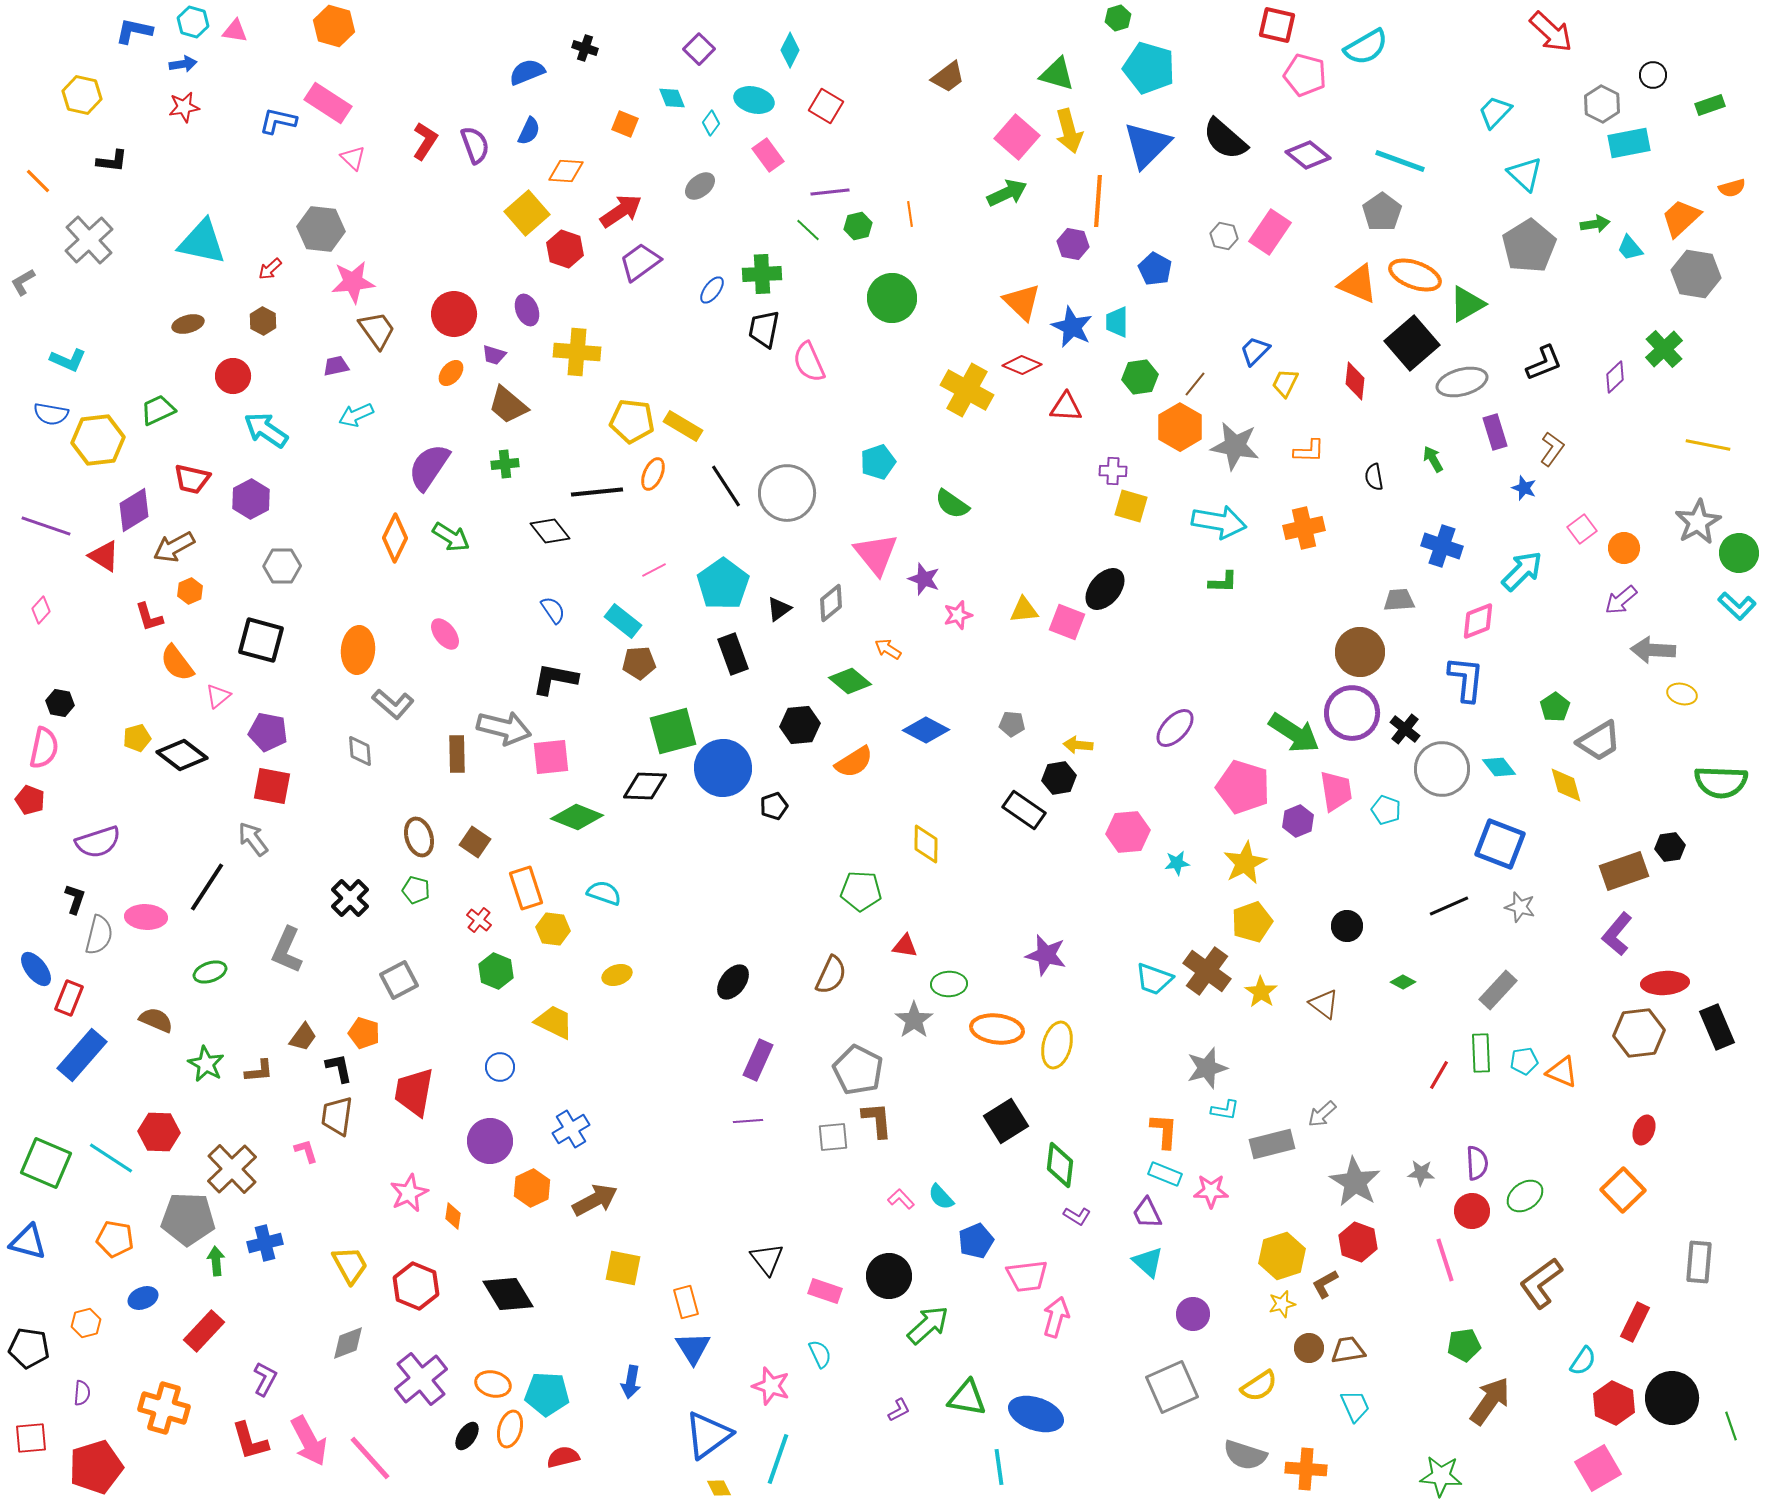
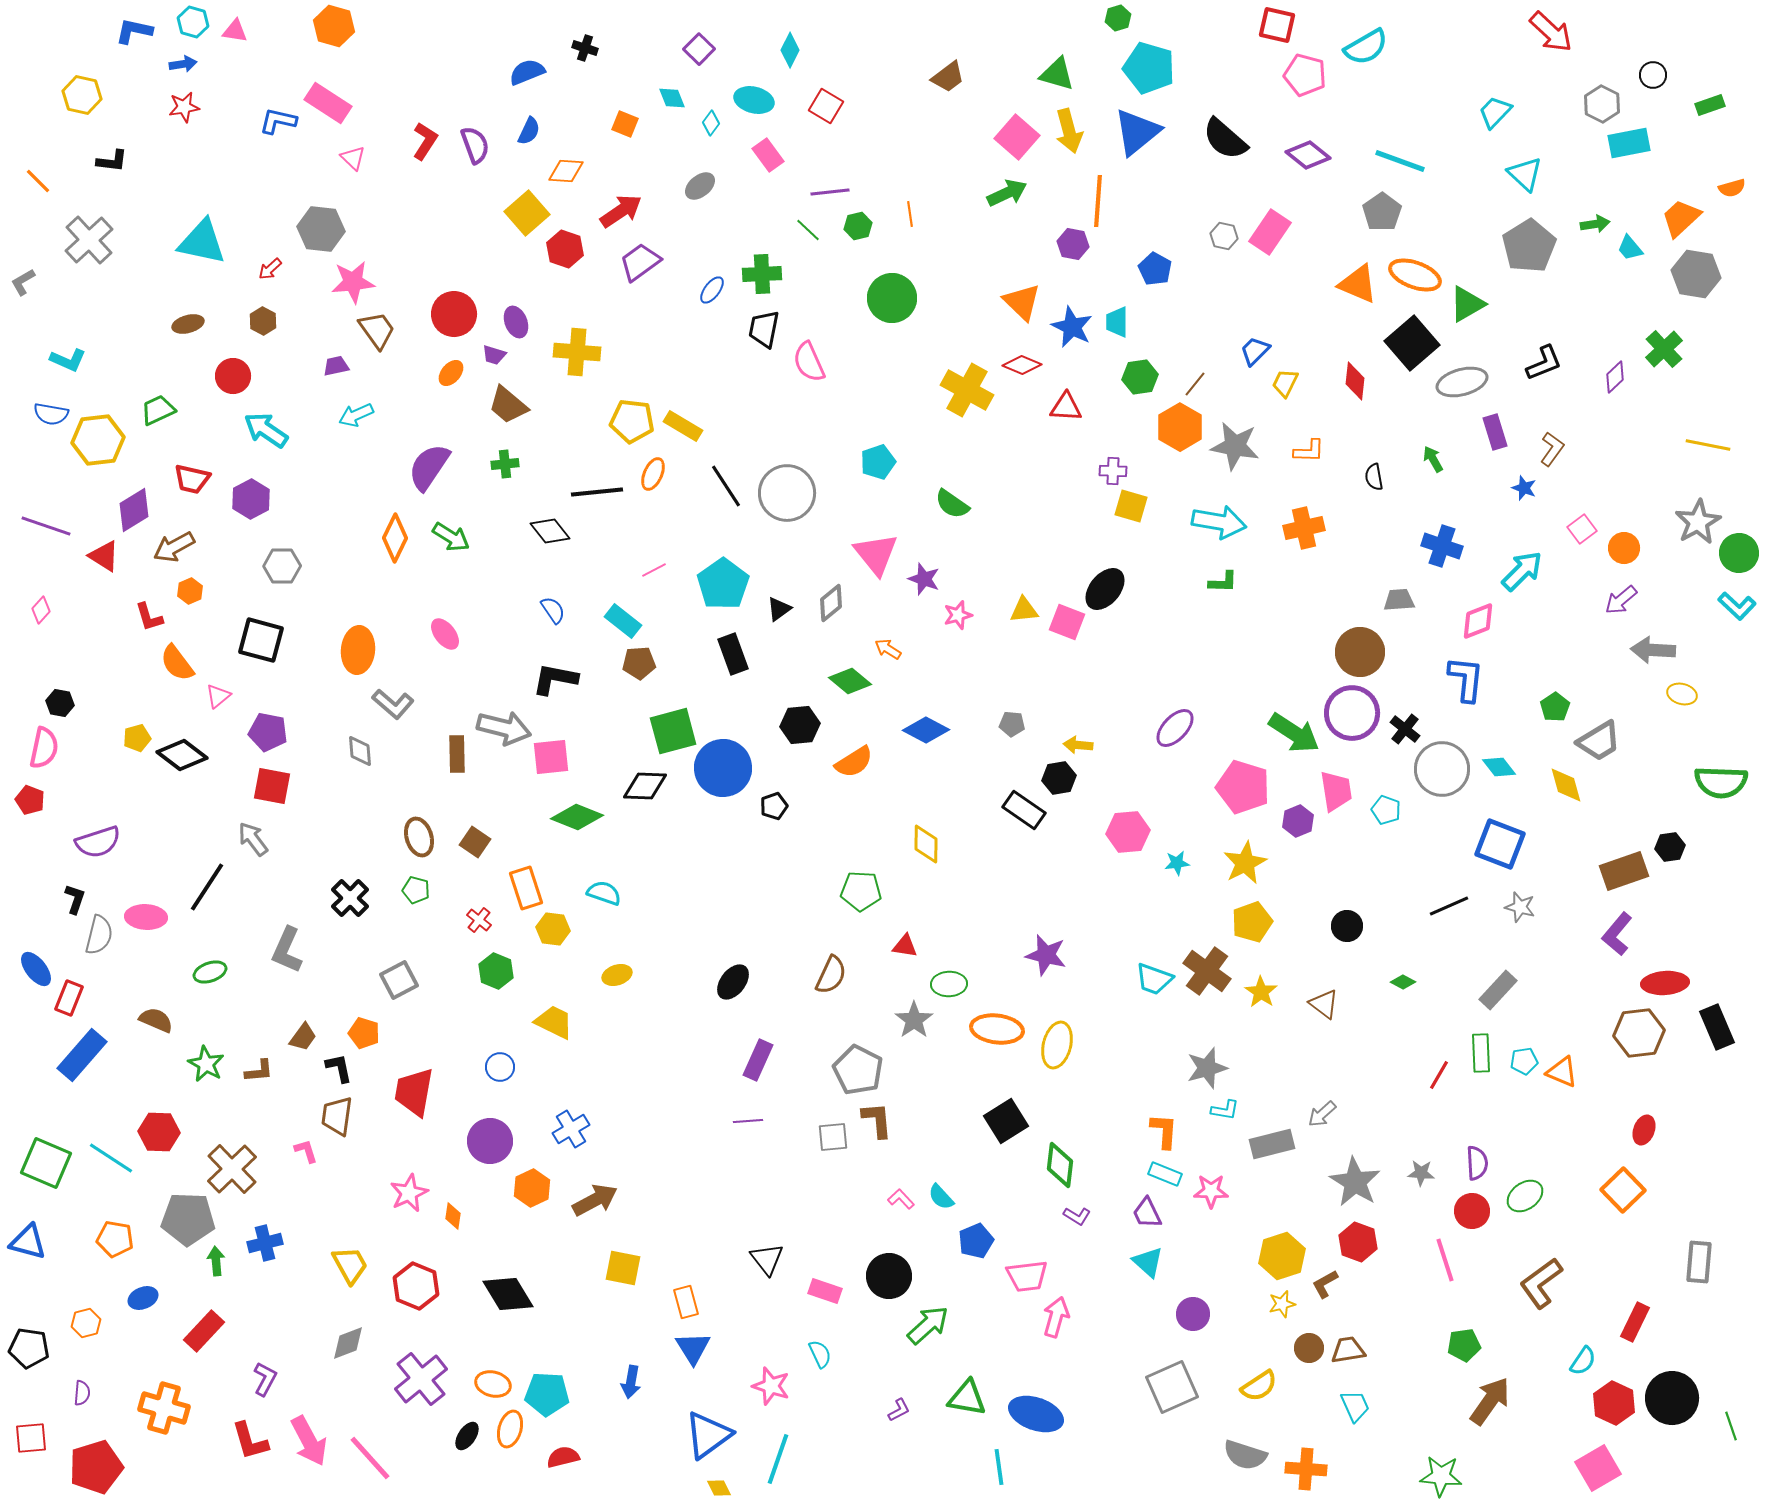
blue triangle at (1147, 145): moved 10 px left, 13 px up; rotated 6 degrees clockwise
purple ellipse at (527, 310): moved 11 px left, 12 px down
